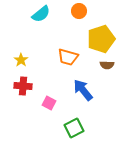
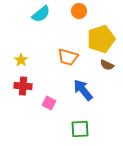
brown semicircle: rotated 24 degrees clockwise
green square: moved 6 px right, 1 px down; rotated 24 degrees clockwise
